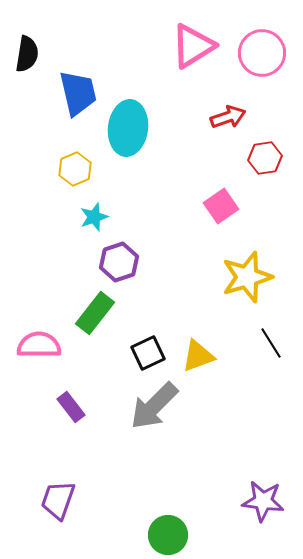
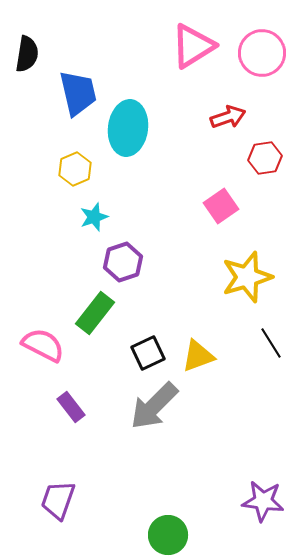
purple hexagon: moved 4 px right
pink semicircle: moved 4 px right; rotated 27 degrees clockwise
